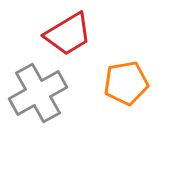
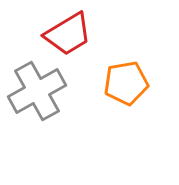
gray cross: moved 1 px left, 2 px up
